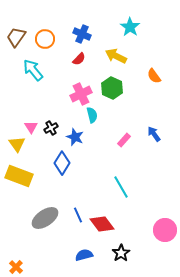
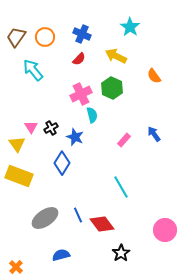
orange circle: moved 2 px up
blue semicircle: moved 23 px left
